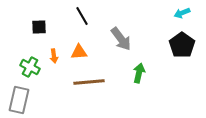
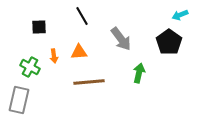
cyan arrow: moved 2 px left, 2 px down
black pentagon: moved 13 px left, 3 px up
